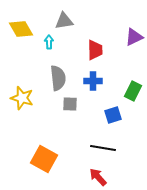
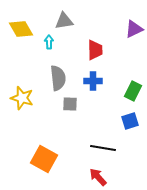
purple triangle: moved 8 px up
blue square: moved 17 px right, 6 px down
